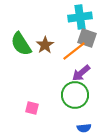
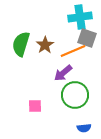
green semicircle: rotated 50 degrees clockwise
orange line: moved 1 px left; rotated 15 degrees clockwise
purple arrow: moved 18 px left
pink square: moved 3 px right, 2 px up; rotated 16 degrees counterclockwise
